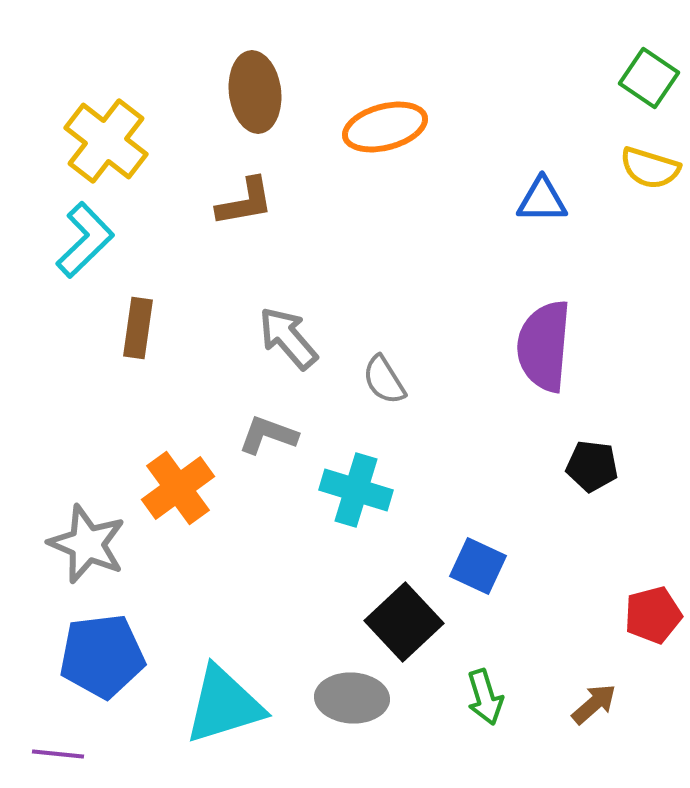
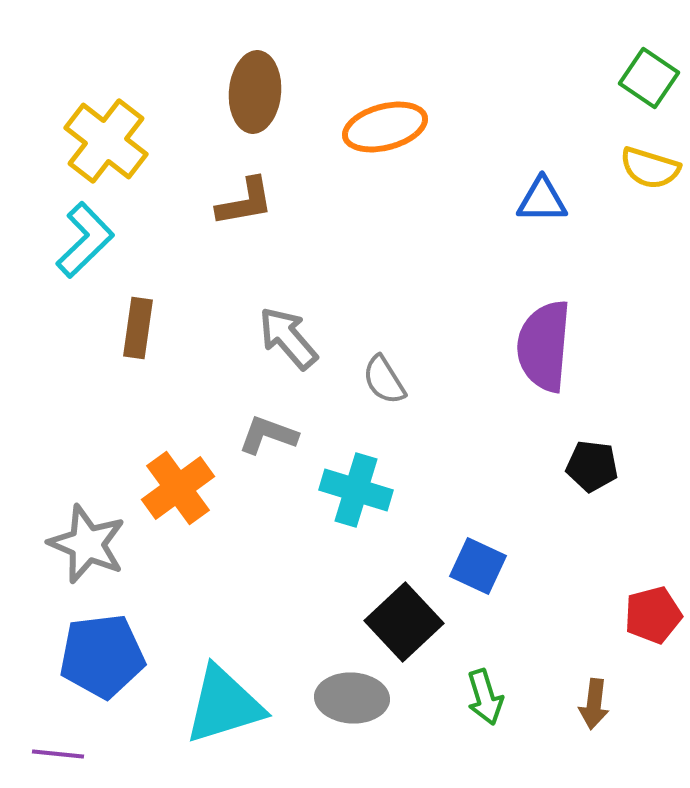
brown ellipse: rotated 12 degrees clockwise
brown arrow: rotated 138 degrees clockwise
